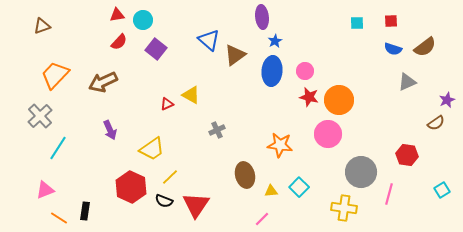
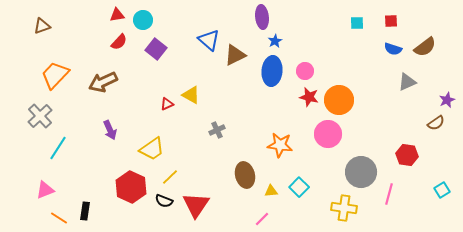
brown triangle at (235, 55): rotated 10 degrees clockwise
